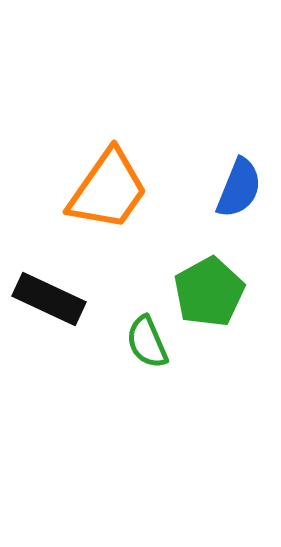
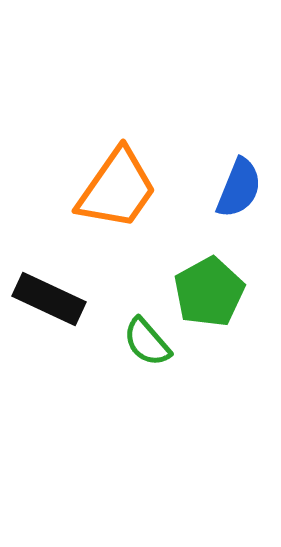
orange trapezoid: moved 9 px right, 1 px up
green semicircle: rotated 18 degrees counterclockwise
